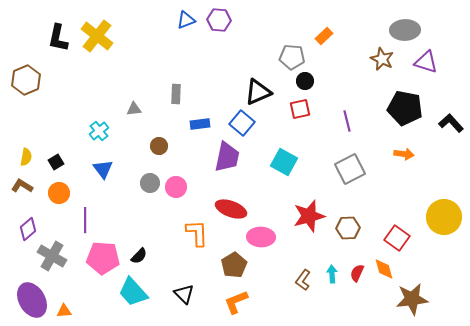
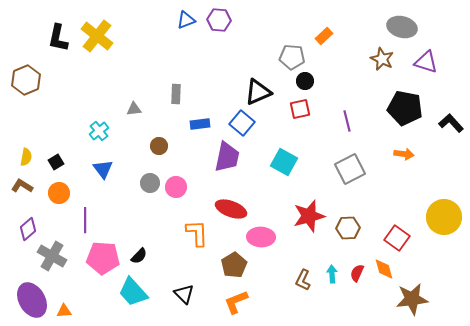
gray ellipse at (405, 30): moved 3 px left, 3 px up; rotated 16 degrees clockwise
brown L-shape at (303, 280): rotated 10 degrees counterclockwise
